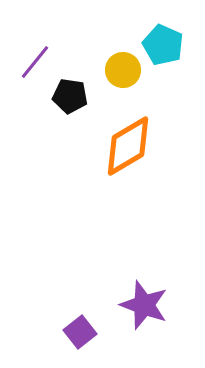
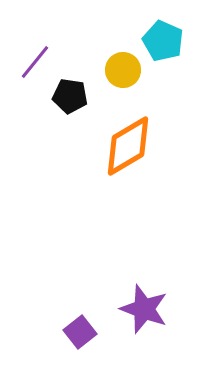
cyan pentagon: moved 4 px up
purple star: moved 4 px down
